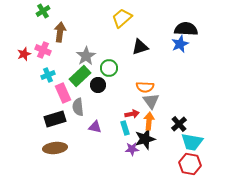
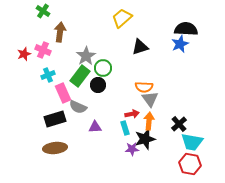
green cross: rotated 24 degrees counterclockwise
green circle: moved 6 px left
green rectangle: rotated 10 degrees counterclockwise
orange semicircle: moved 1 px left
gray triangle: moved 1 px left, 2 px up
gray semicircle: rotated 60 degrees counterclockwise
purple triangle: rotated 16 degrees counterclockwise
